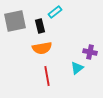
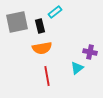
gray square: moved 2 px right, 1 px down
